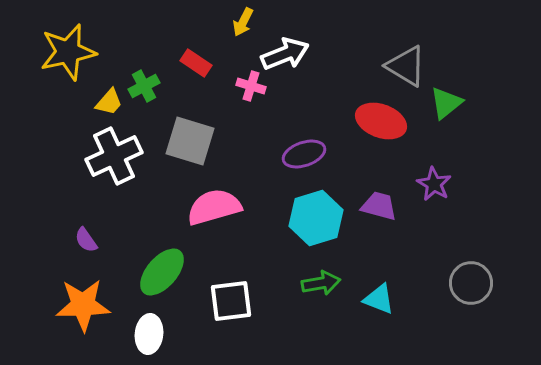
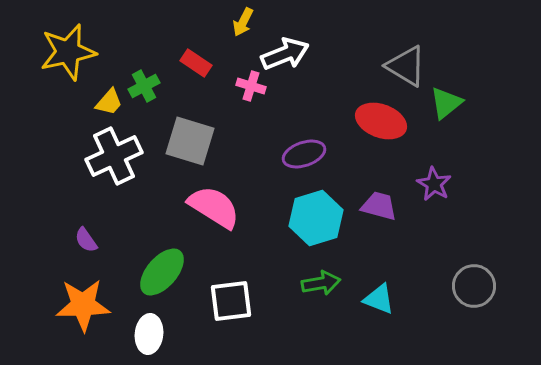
pink semicircle: rotated 48 degrees clockwise
gray circle: moved 3 px right, 3 px down
